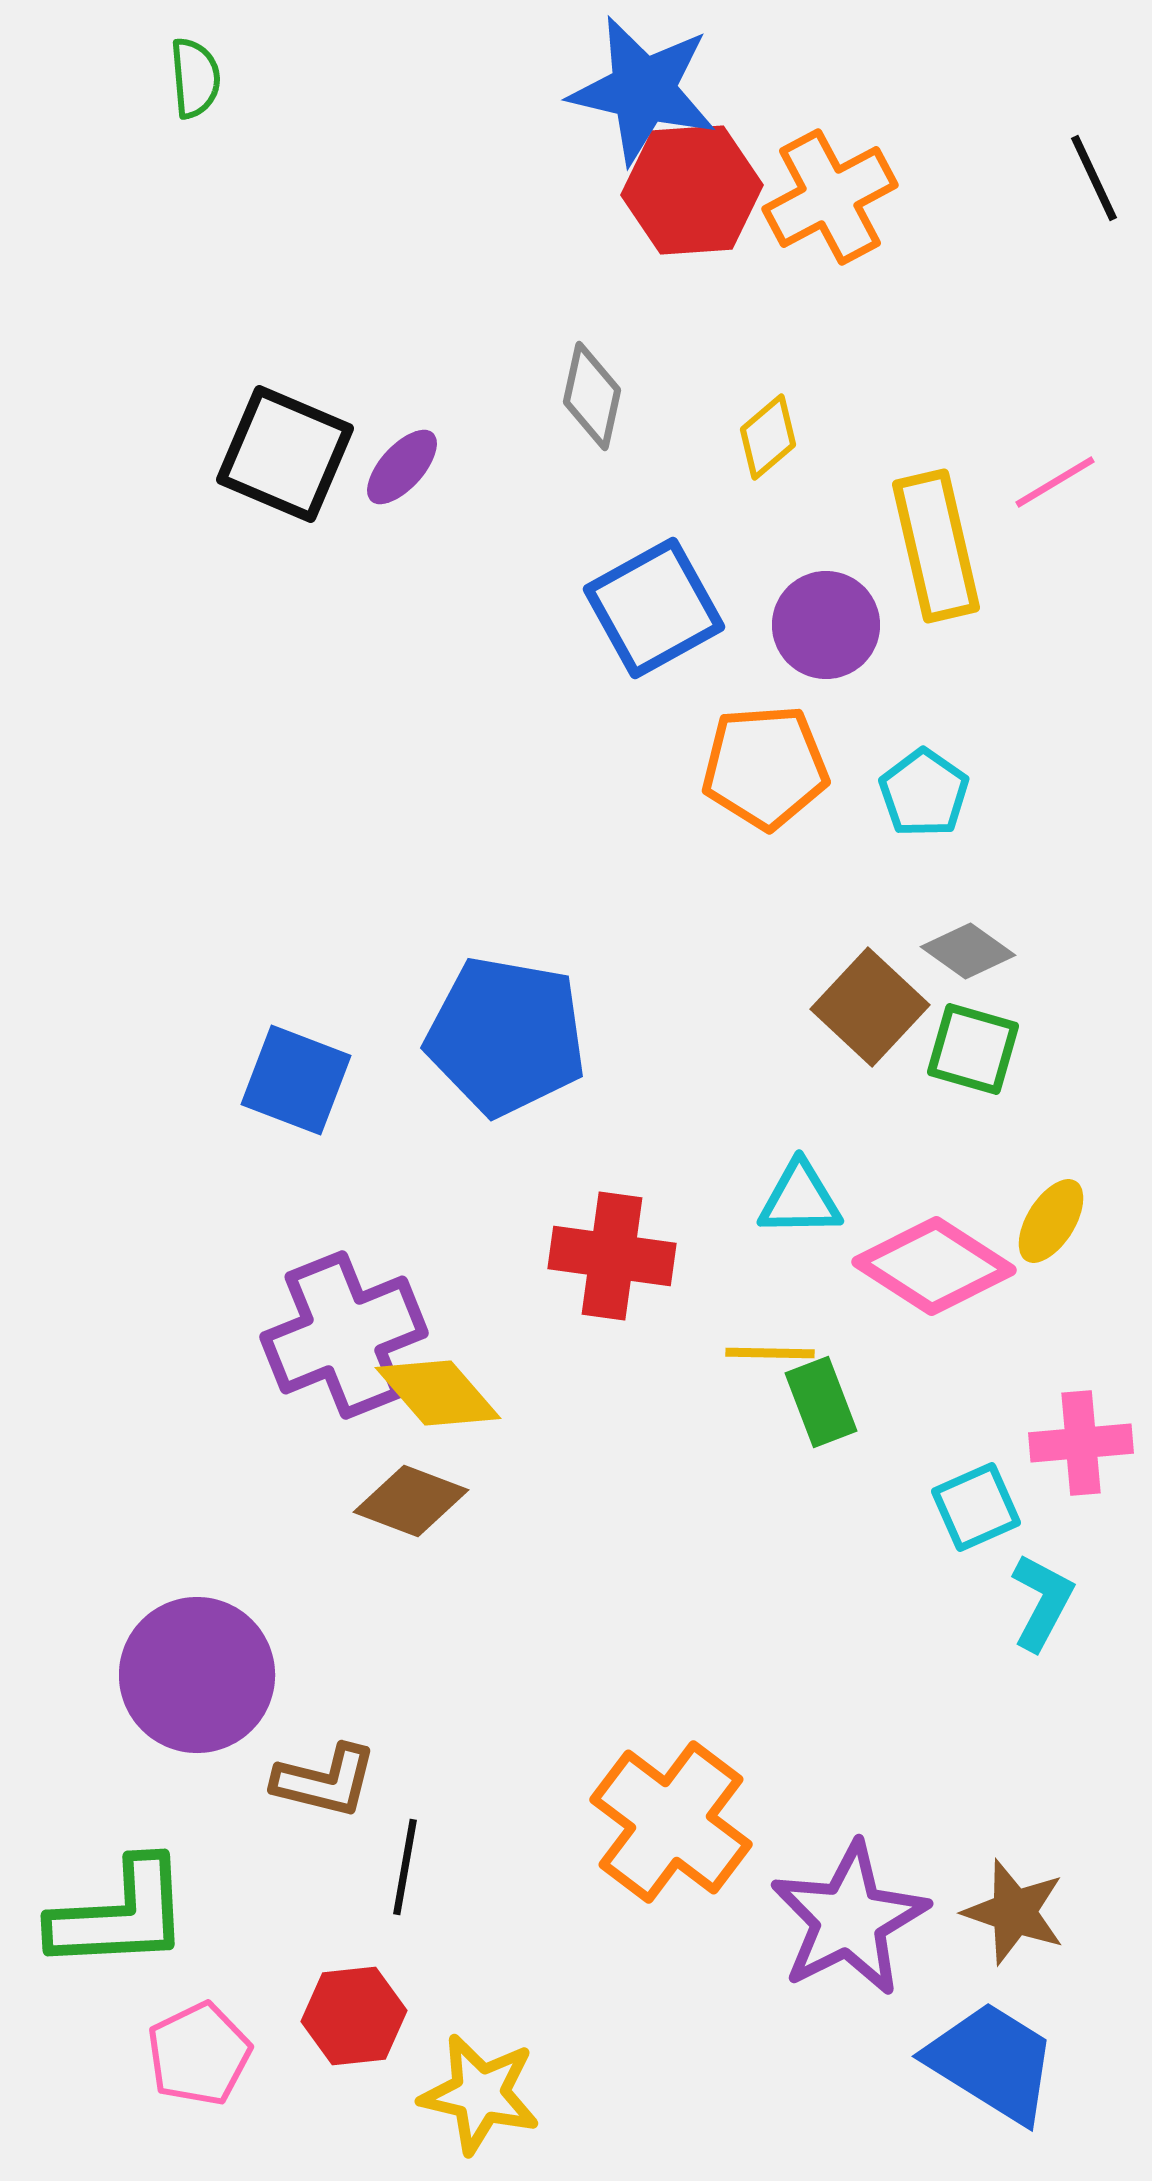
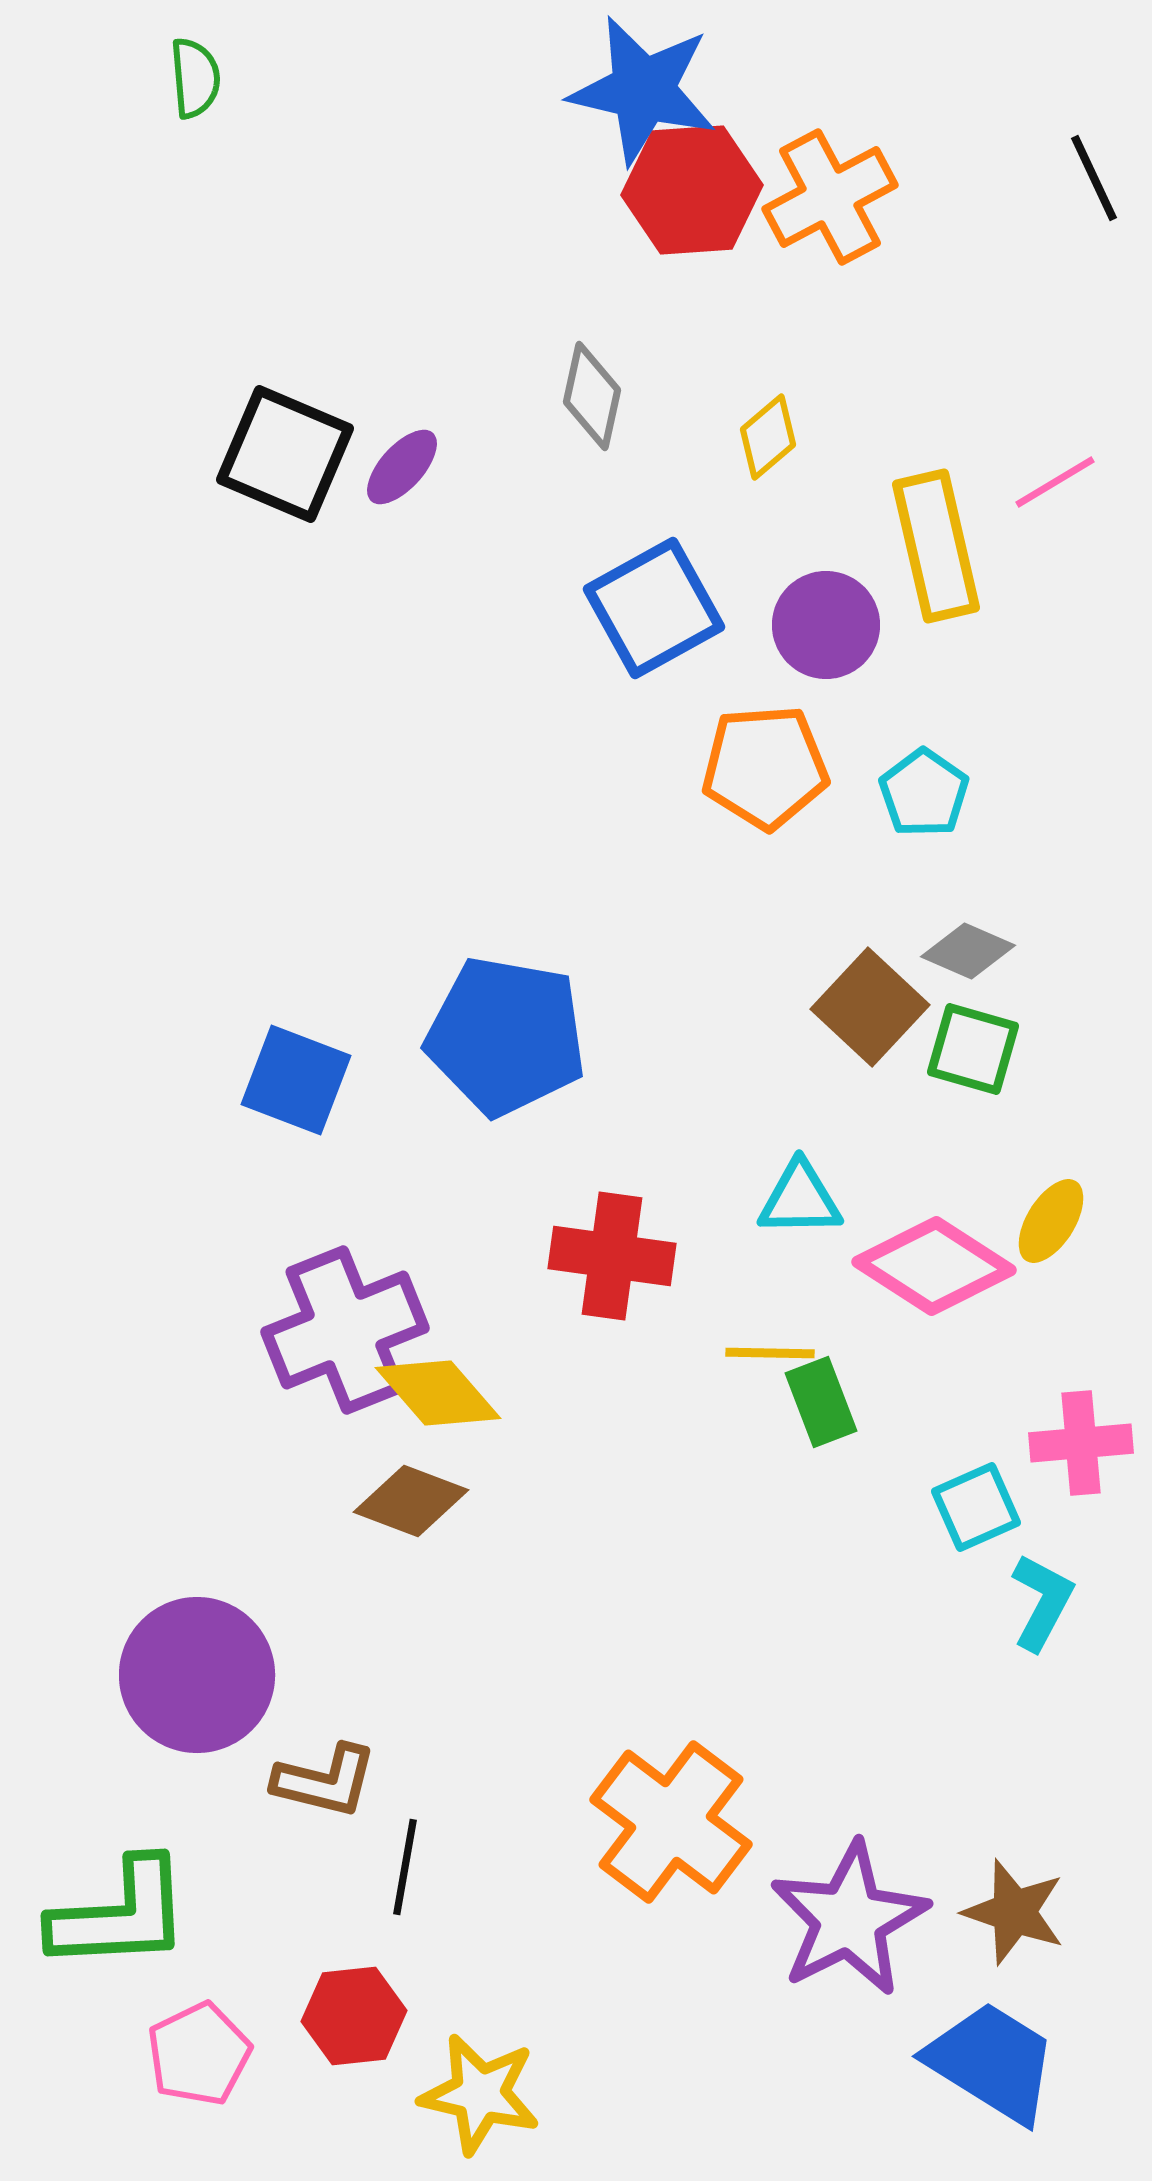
gray diamond at (968, 951): rotated 12 degrees counterclockwise
purple cross at (344, 1335): moved 1 px right, 5 px up
